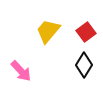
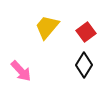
yellow trapezoid: moved 1 px left, 4 px up
